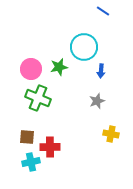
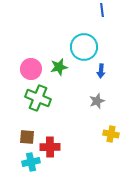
blue line: moved 1 px left, 1 px up; rotated 48 degrees clockwise
